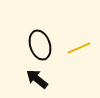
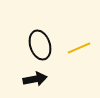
black arrow: moved 2 px left; rotated 130 degrees clockwise
